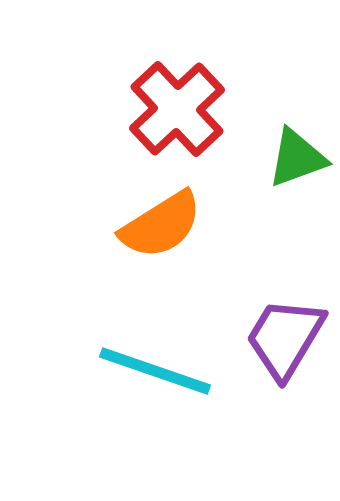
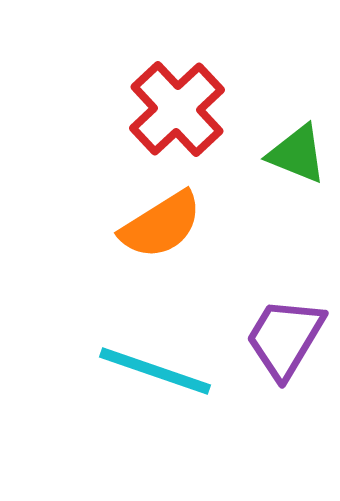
green triangle: moved 4 px up; rotated 42 degrees clockwise
